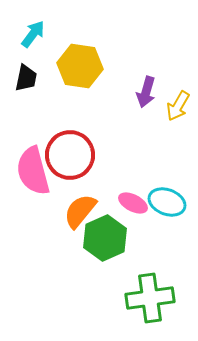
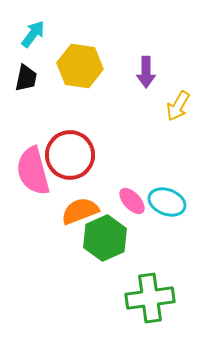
purple arrow: moved 20 px up; rotated 16 degrees counterclockwise
pink ellipse: moved 1 px left, 2 px up; rotated 20 degrees clockwise
orange semicircle: rotated 30 degrees clockwise
